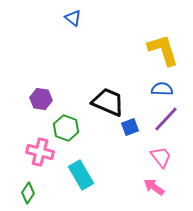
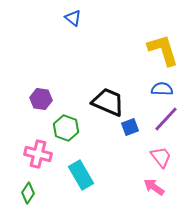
pink cross: moved 2 px left, 2 px down
